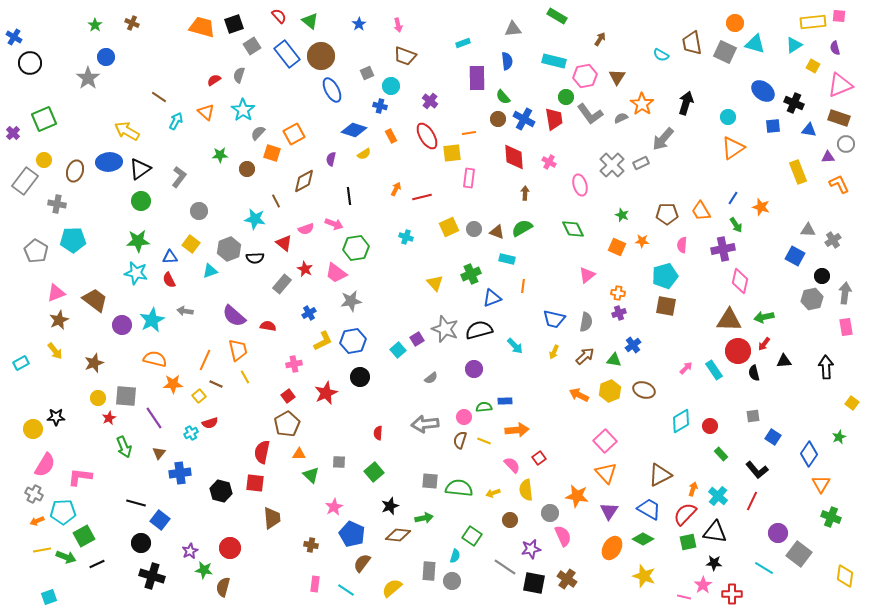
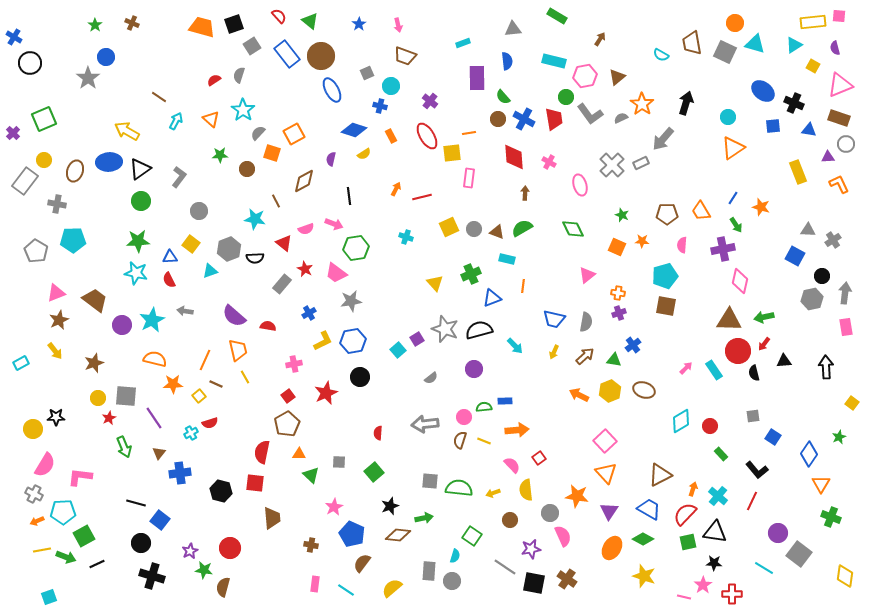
brown triangle at (617, 77): rotated 18 degrees clockwise
orange triangle at (206, 112): moved 5 px right, 7 px down
